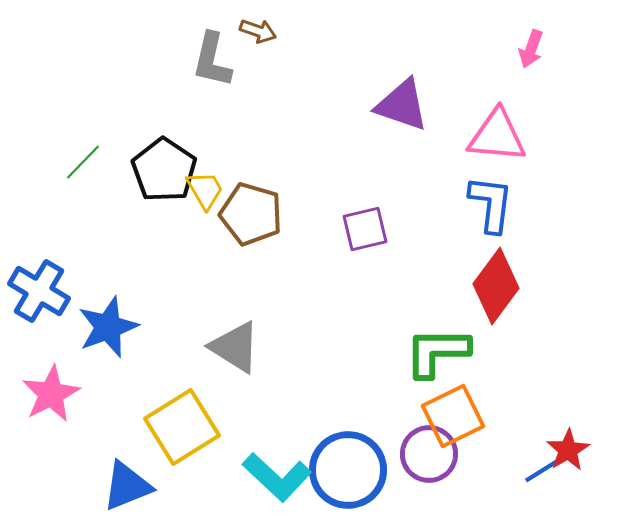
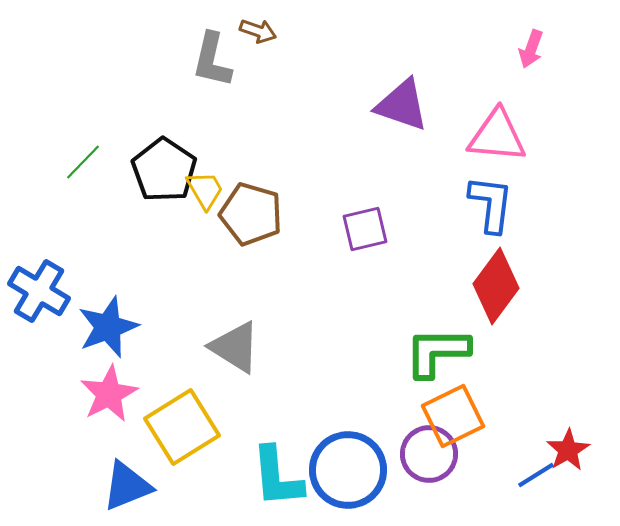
pink star: moved 58 px right
blue line: moved 7 px left, 5 px down
cyan L-shape: rotated 42 degrees clockwise
